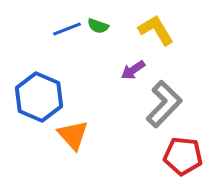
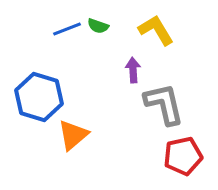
purple arrow: rotated 120 degrees clockwise
blue hexagon: rotated 6 degrees counterclockwise
gray L-shape: rotated 57 degrees counterclockwise
orange triangle: rotated 32 degrees clockwise
red pentagon: rotated 18 degrees counterclockwise
